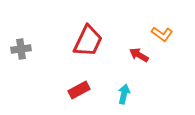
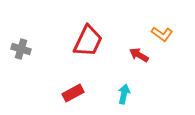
gray cross: rotated 24 degrees clockwise
red rectangle: moved 6 px left, 3 px down
